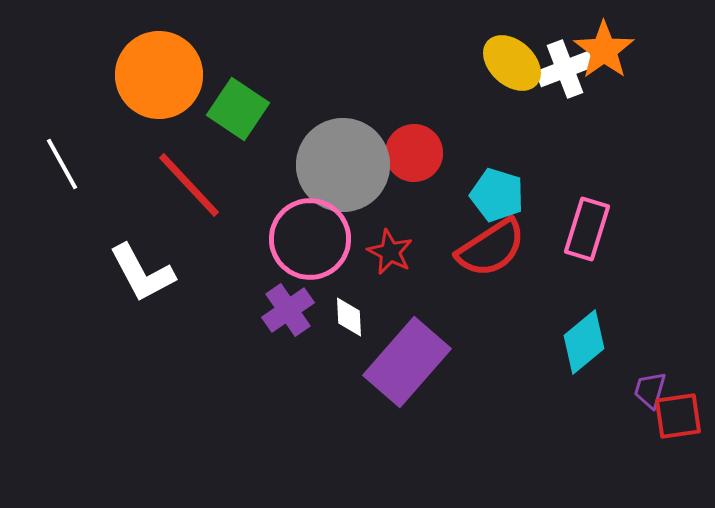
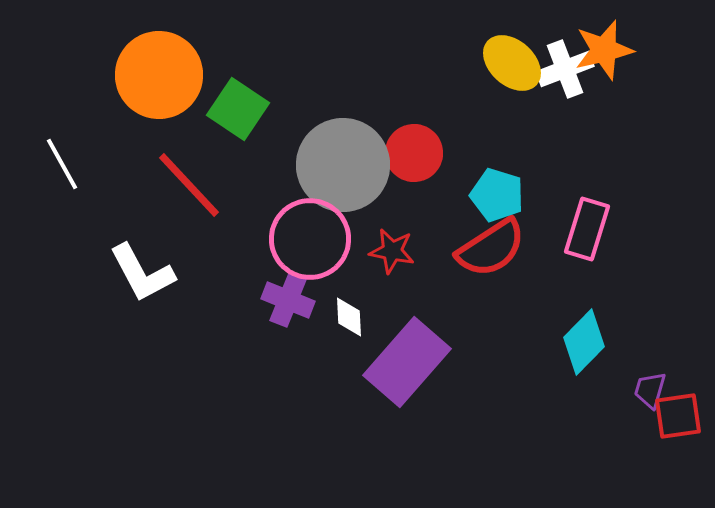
orange star: rotated 22 degrees clockwise
red star: moved 2 px right, 1 px up; rotated 15 degrees counterclockwise
purple cross: moved 10 px up; rotated 33 degrees counterclockwise
cyan diamond: rotated 6 degrees counterclockwise
